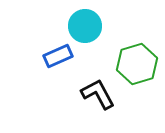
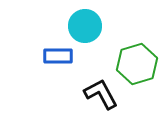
blue rectangle: rotated 24 degrees clockwise
black L-shape: moved 3 px right
